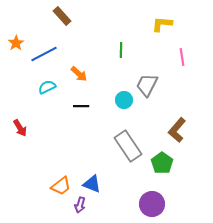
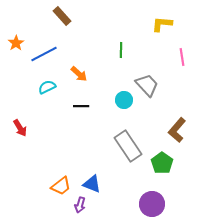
gray trapezoid: rotated 110 degrees clockwise
